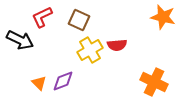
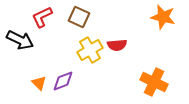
brown square: moved 3 px up
